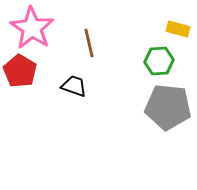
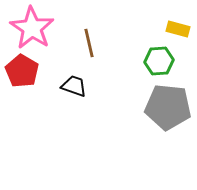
red pentagon: moved 2 px right
